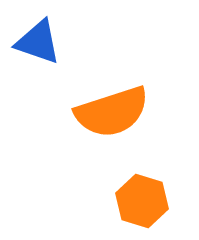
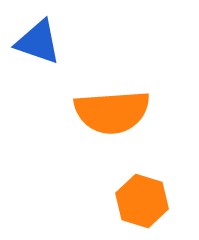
orange semicircle: rotated 14 degrees clockwise
